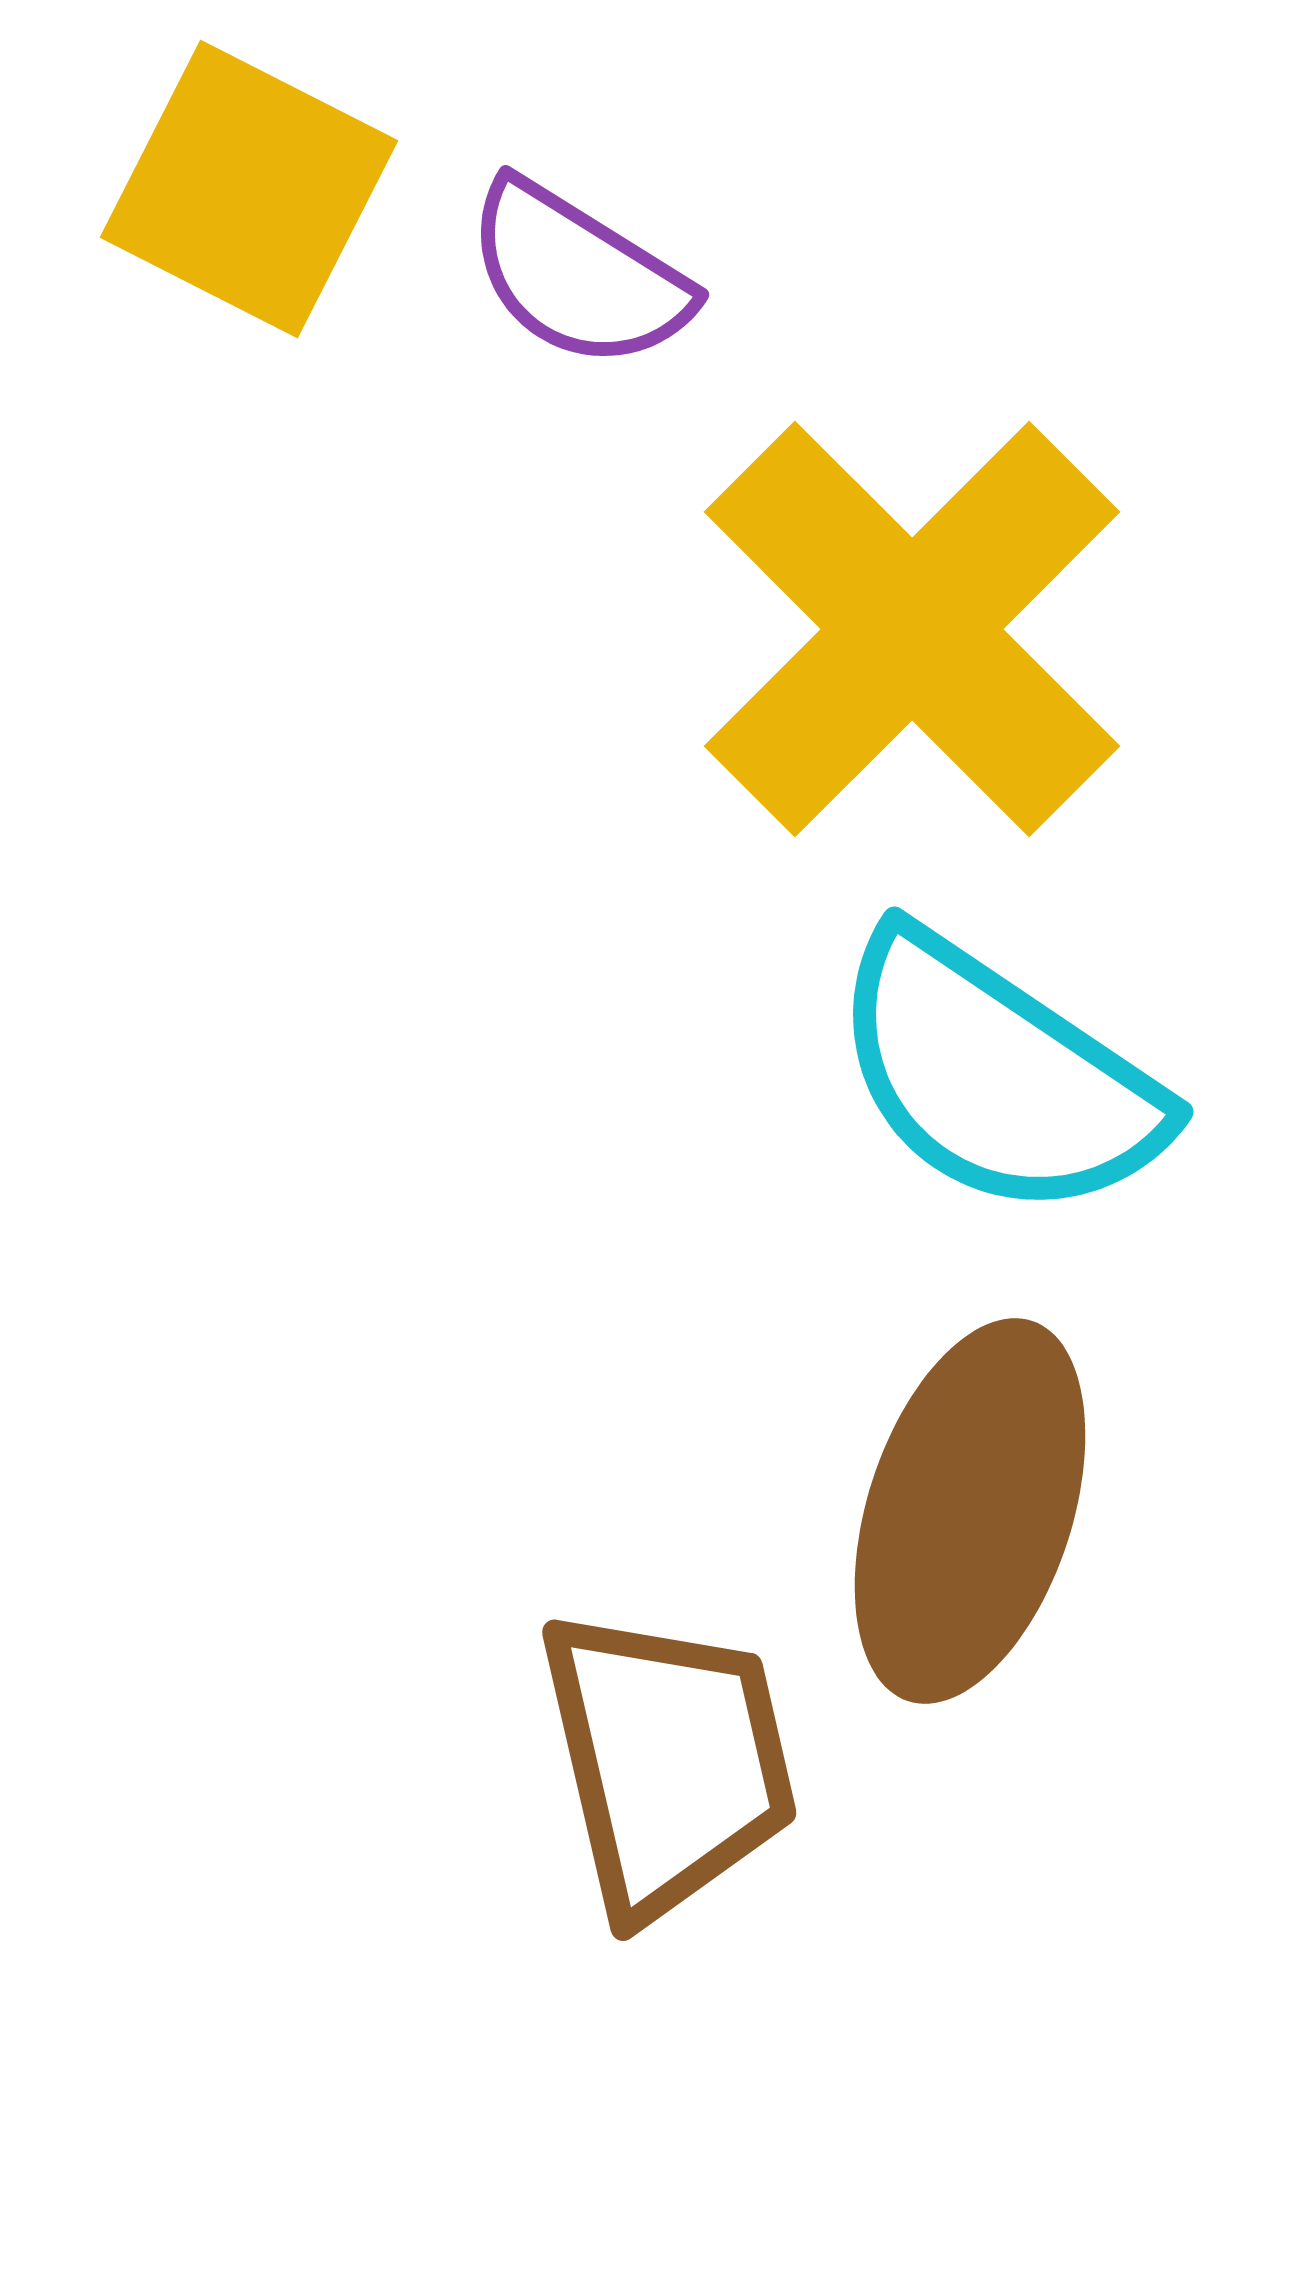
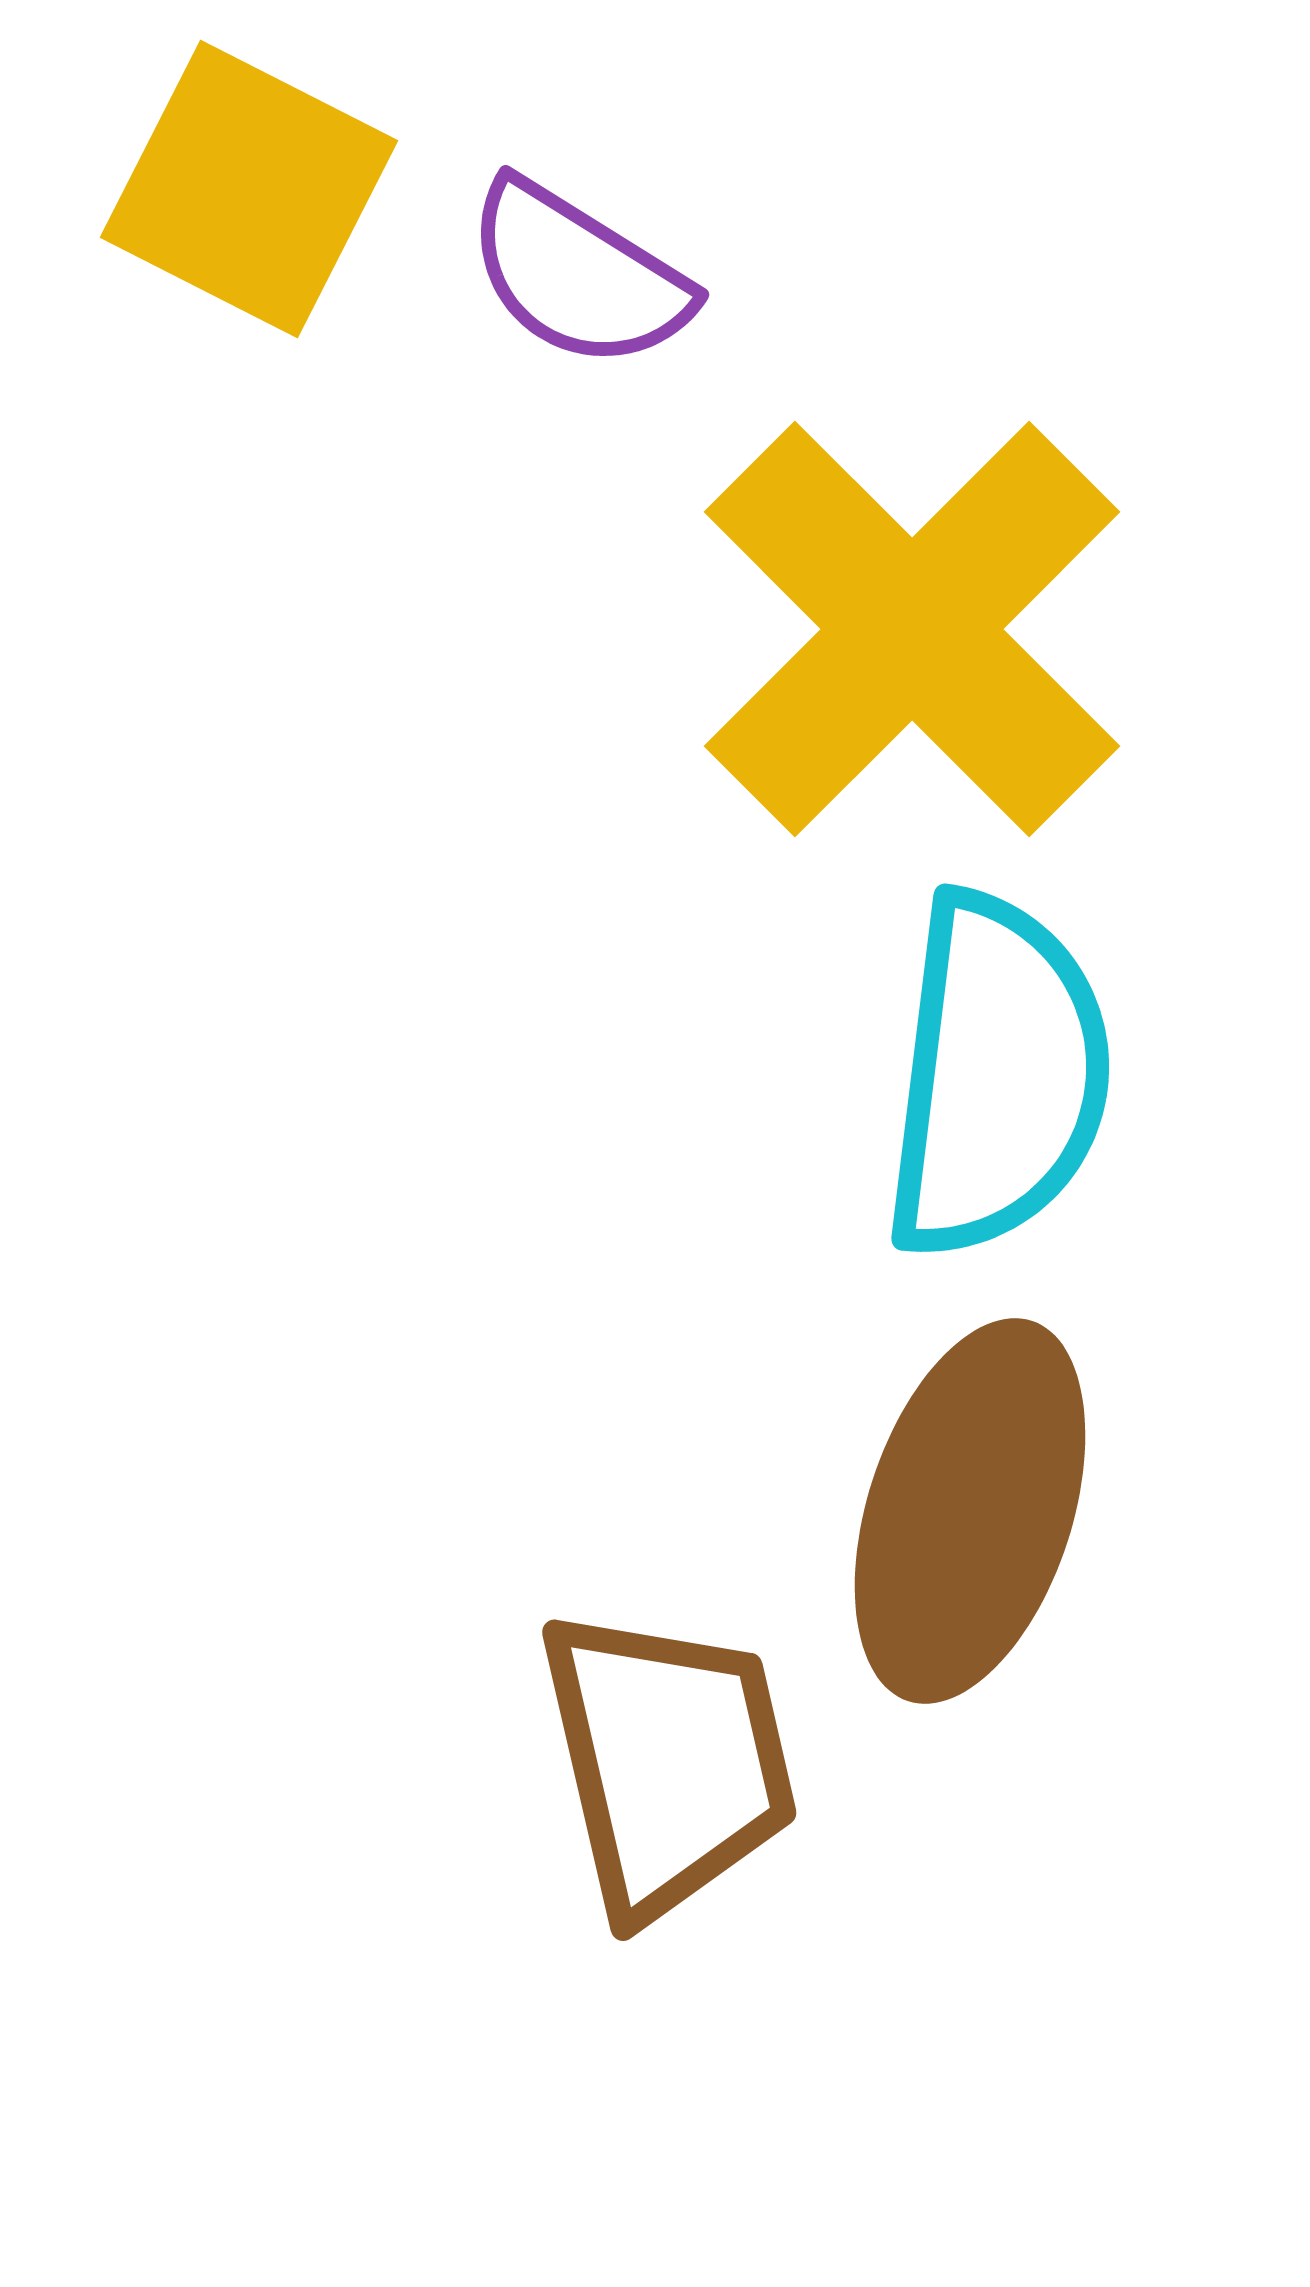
cyan semicircle: rotated 117 degrees counterclockwise
